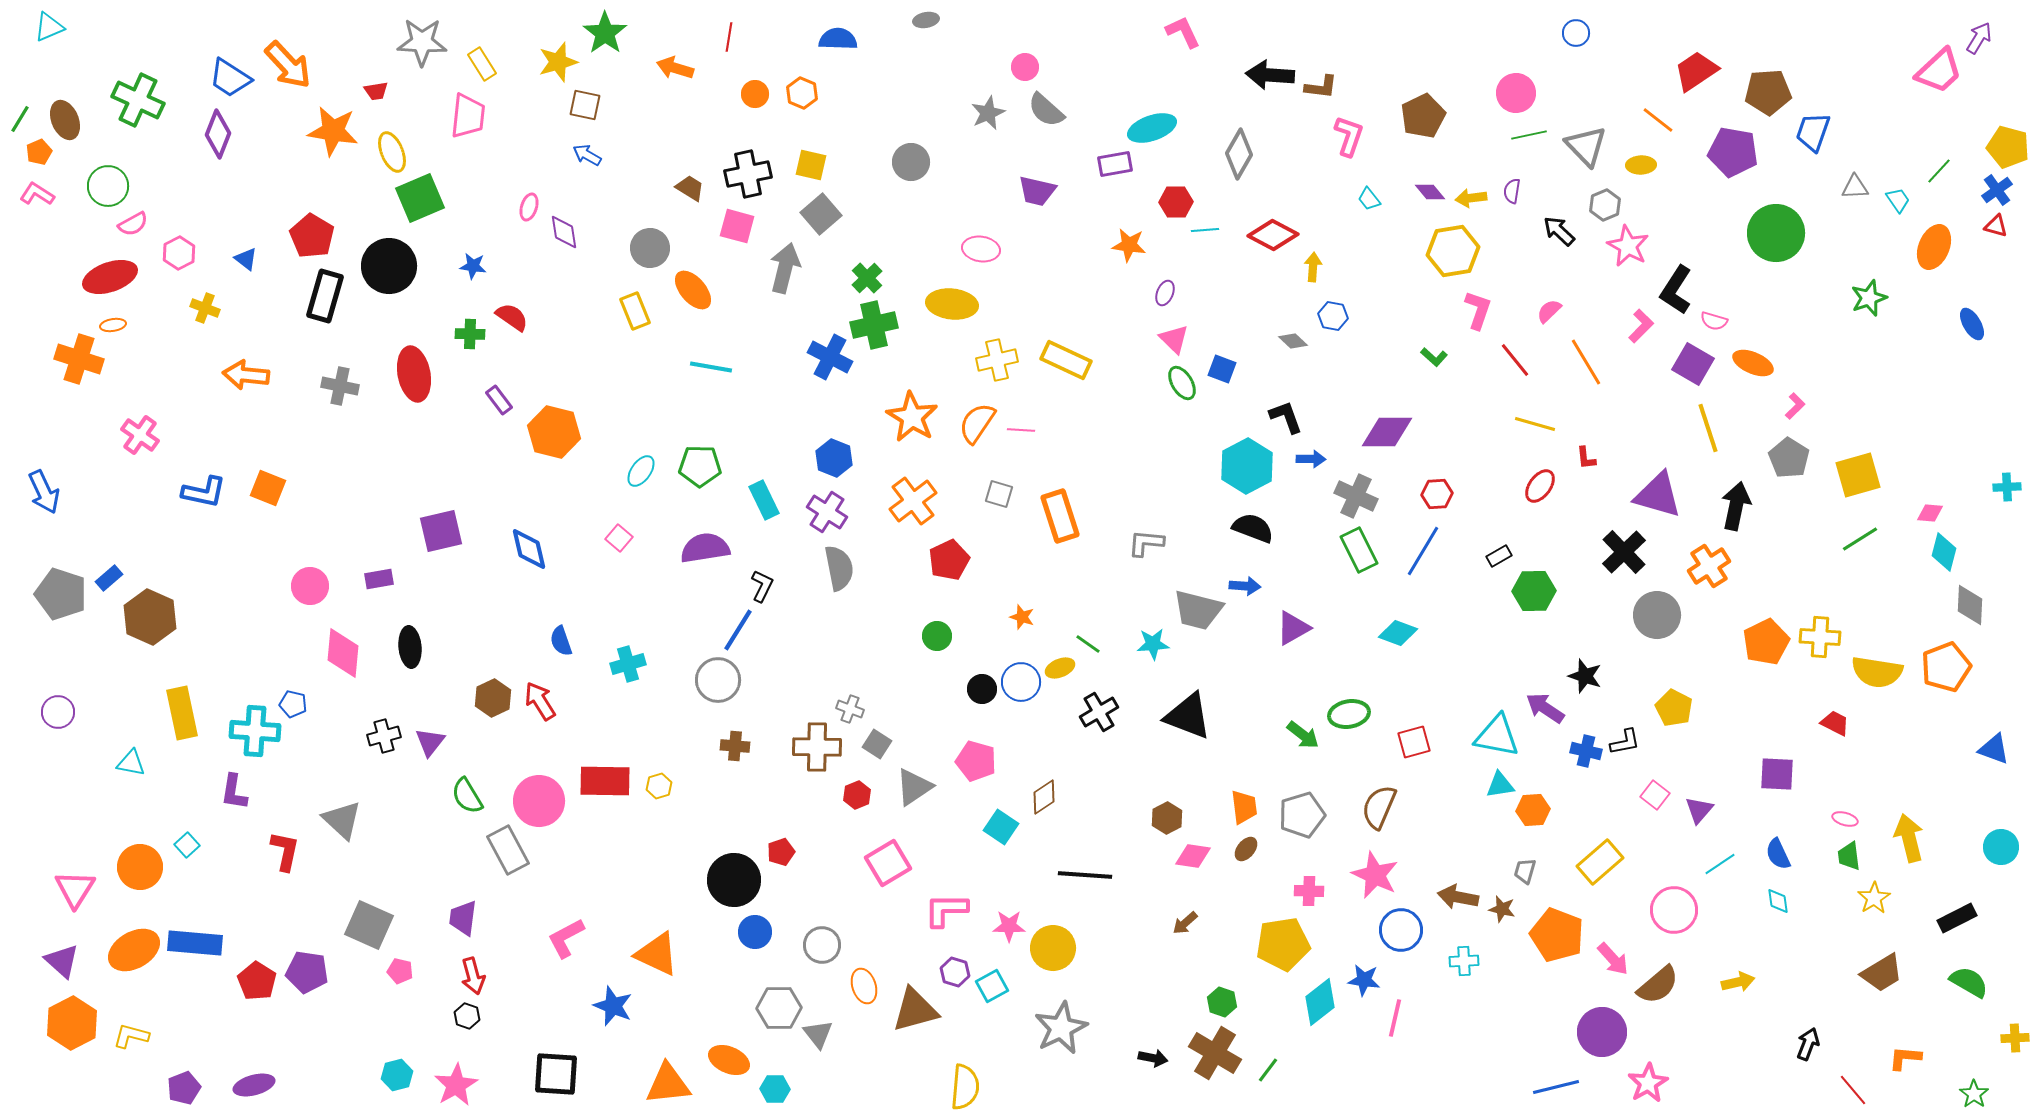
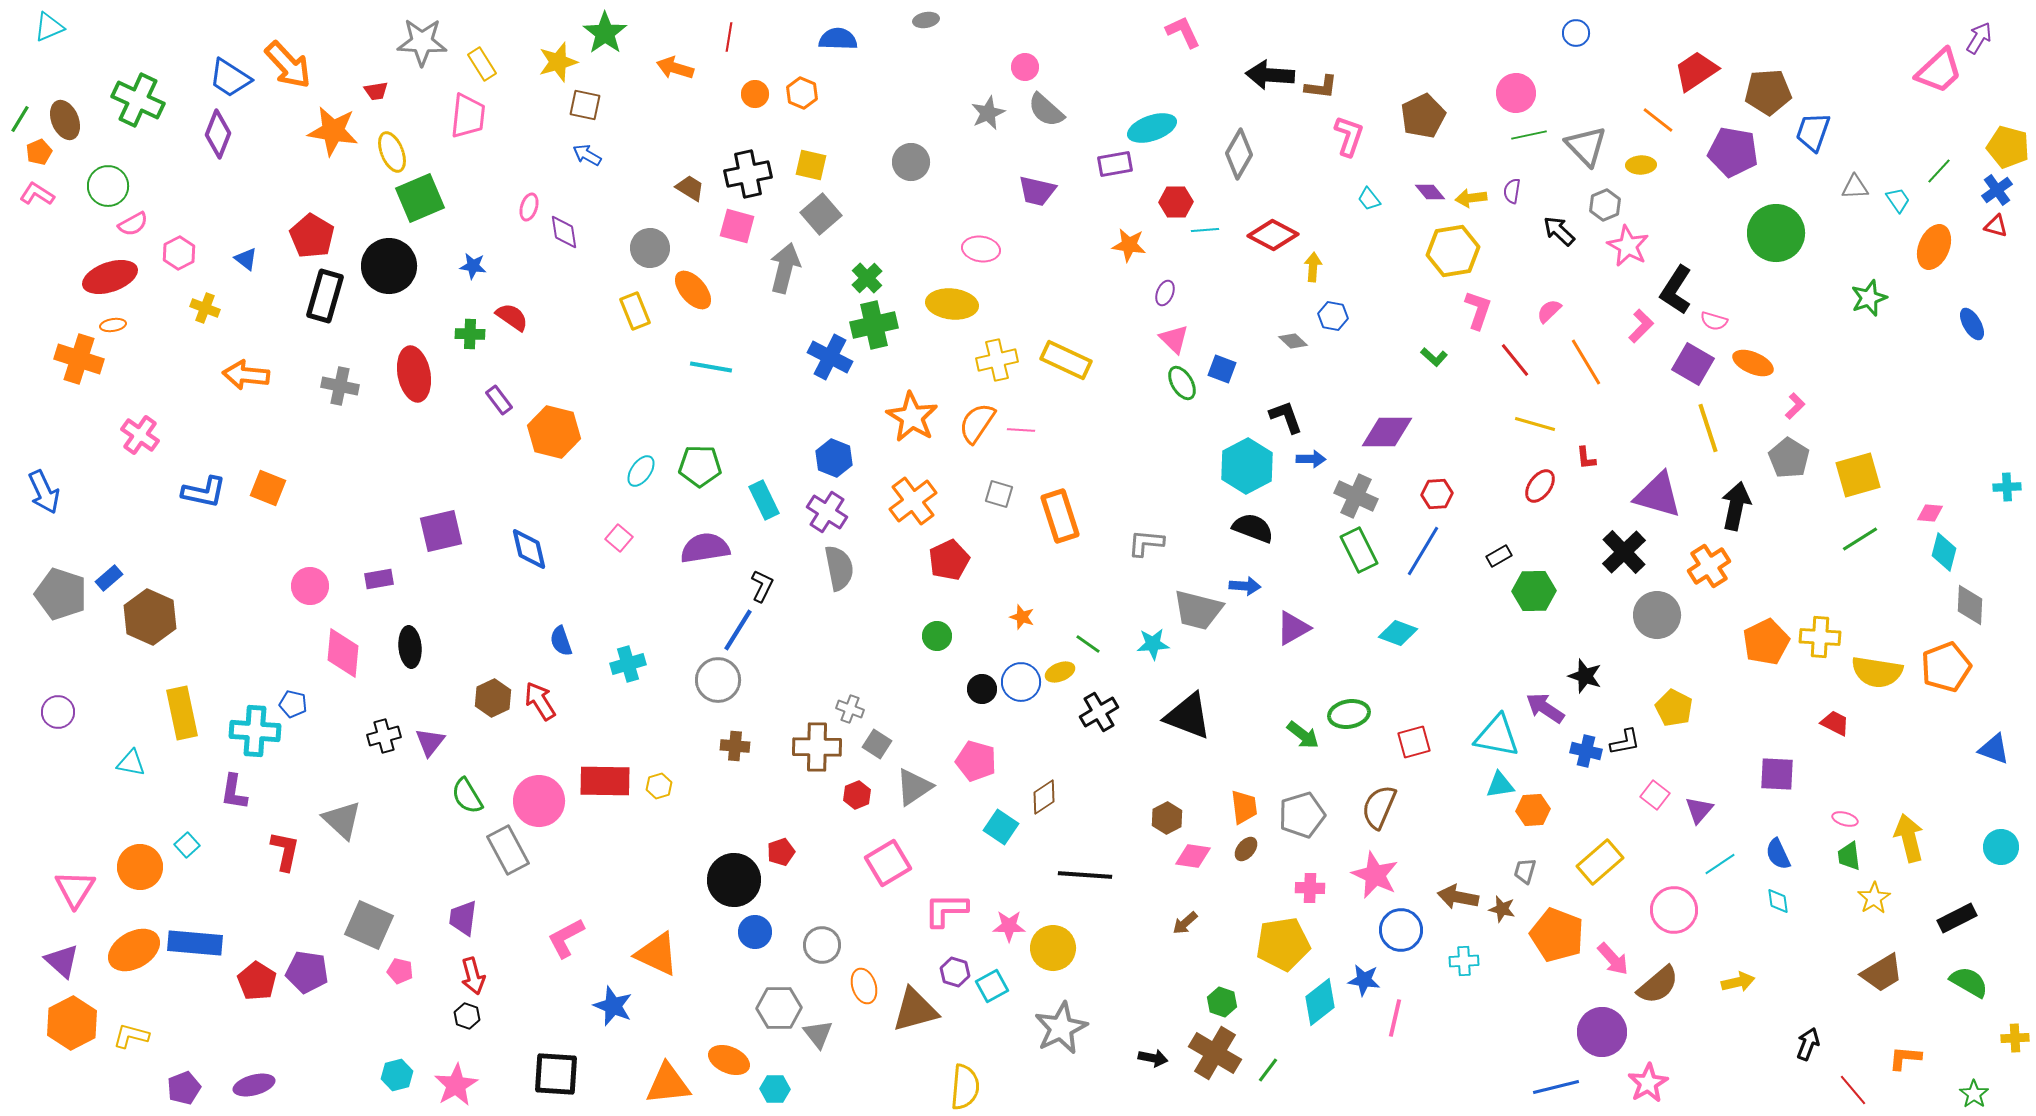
yellow ellipse at (1060, 668): moved 4 px down
pink cross at (1309, 891): moved 1 px right, 3 px up
